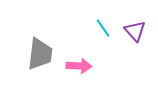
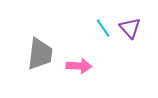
purple triangle: moved 5 px left, 3 px up
